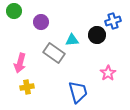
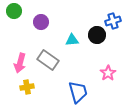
gray rectangle: moved 6 px left, 7 px down
